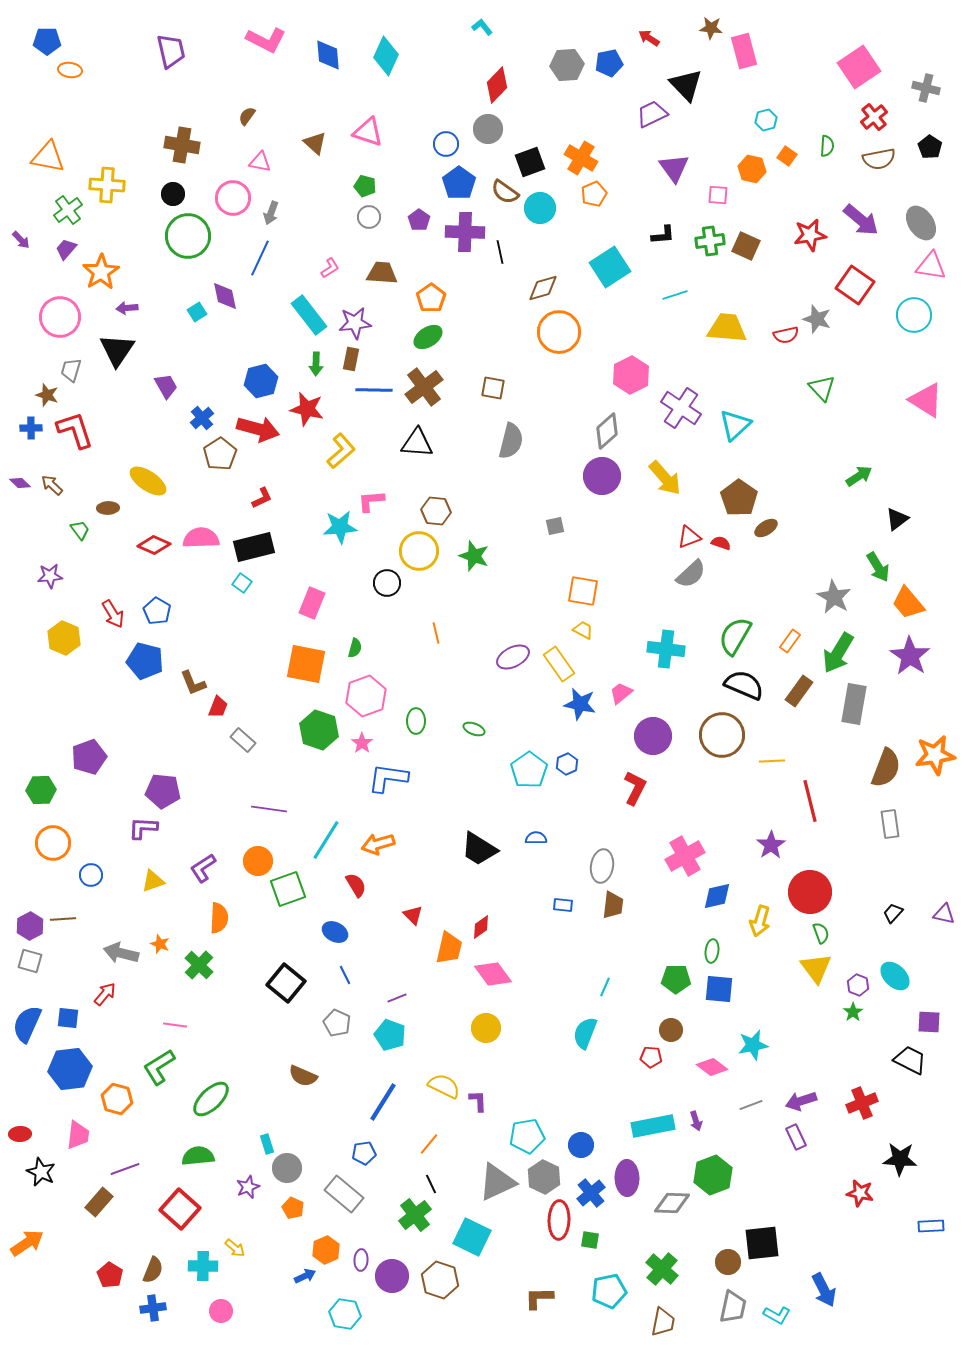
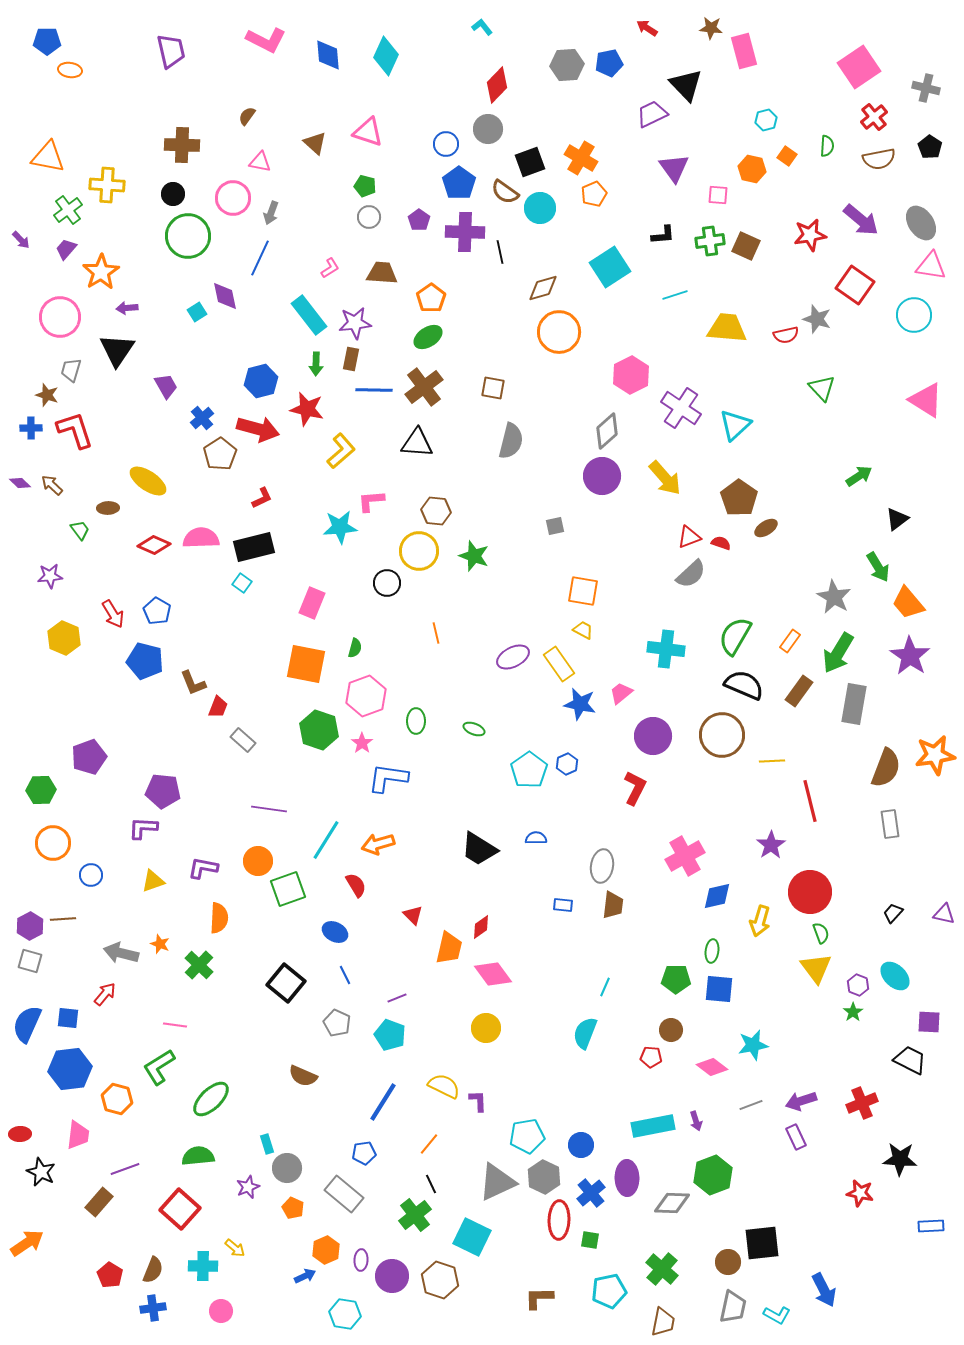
red arrow at (649, 38): moved 2 px left, 10 px up
brown cross at (182, 145): rotated 8 degrees counterclockwise
purple L-shape at (203, 868): rotated 44 degrees clockwise
